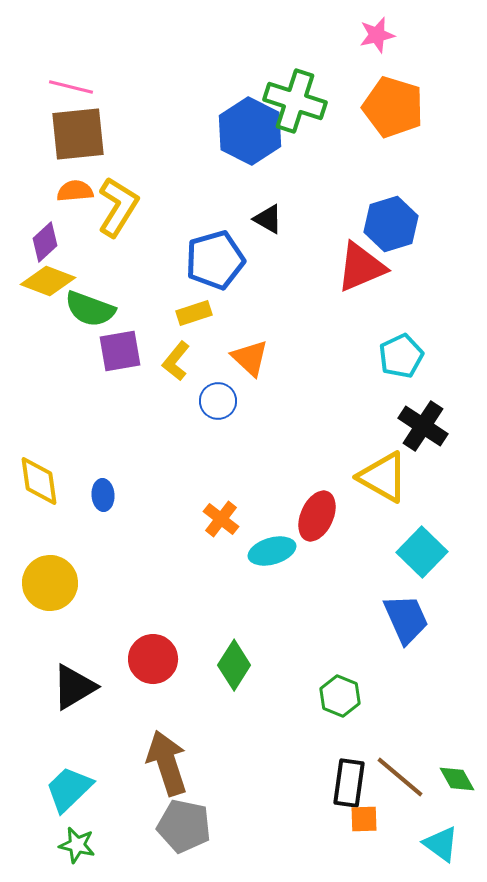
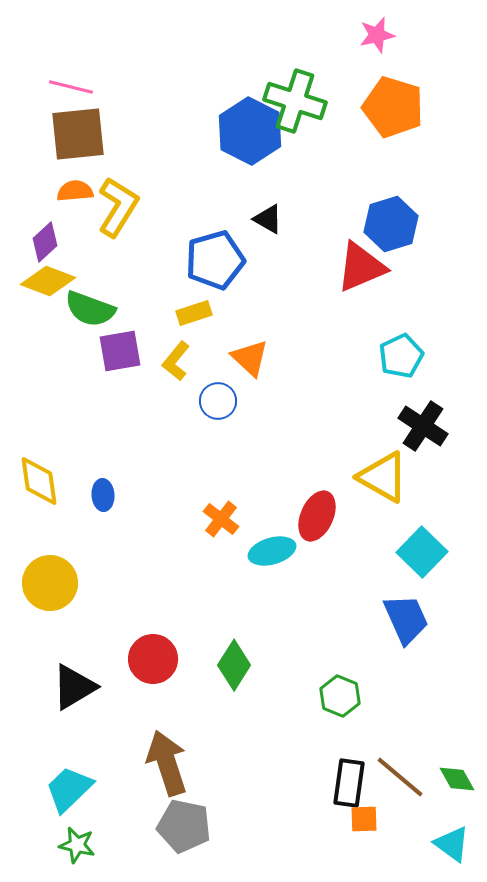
cyan triangle at (441, 844): moved 11 px right
